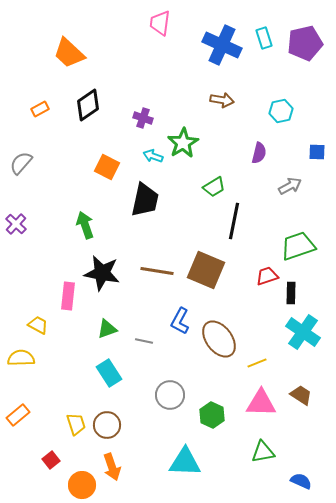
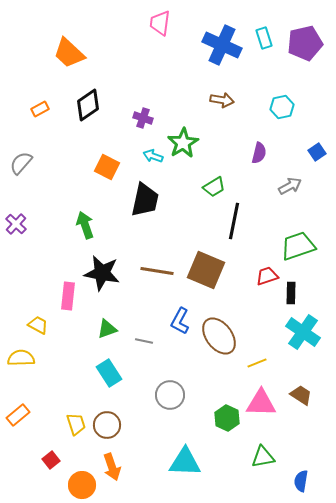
cyan hexagon at (281, 111): moved 1 px right, 4 px up
blue square at (317, 152): rotated 36 degrees counterclockwise
brown ellipse at (219, 339): moved 3 px up
green hexagon at (212, 415): moved 15 px right, 3 px down
green triangle at (263, 452): moved 5 px down
blue semicircle at (301, 481): rotated 105 degrees counterclockwise
